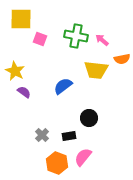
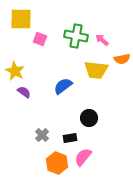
black rectangle: moved 1 px right, 2 px down
